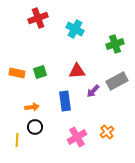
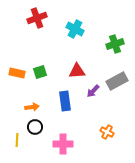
red cross: moved 1 px left
orange cross: rotated 24 degrees counterclockwise
pink cross: moved 14 px left, 7 px down; rotated 30 degrees clockwise
